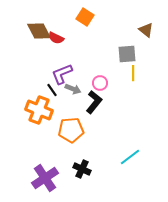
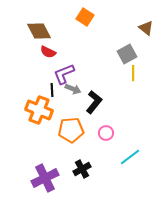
brown triangle: moved 2 px up
red semicircle: moved 8 px left, 14 px down
gray square: rotated 24 degrees counterclockwise
purple L-shape: moved 2 px right
pink circle: moved 6 px right, 50 px down
black line: rotated 32 degrees clockwise
black cross: rotated 36 degrees clockwise
purple cross: rotated 8 degrees clockwise
